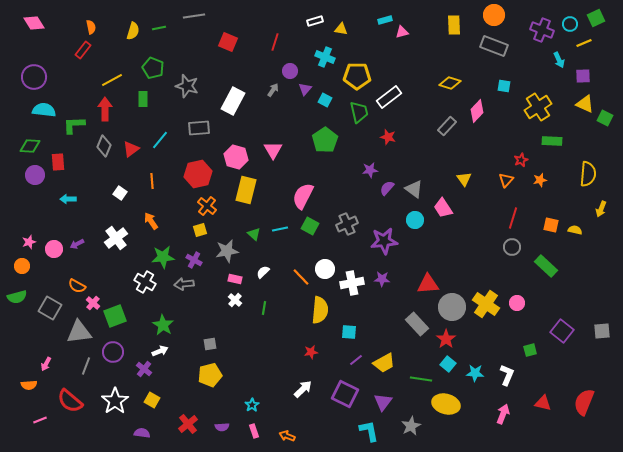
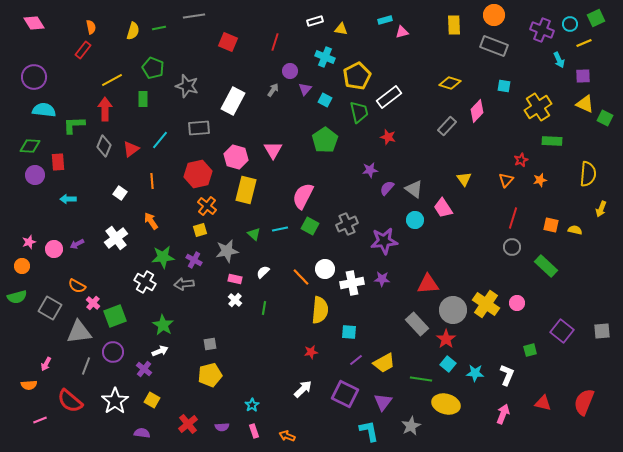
yellow pentagon at (357, 76): rotated 28 degrees counterclockwise
gray circle at (452, 307): moved 1 px right, 3 px down
